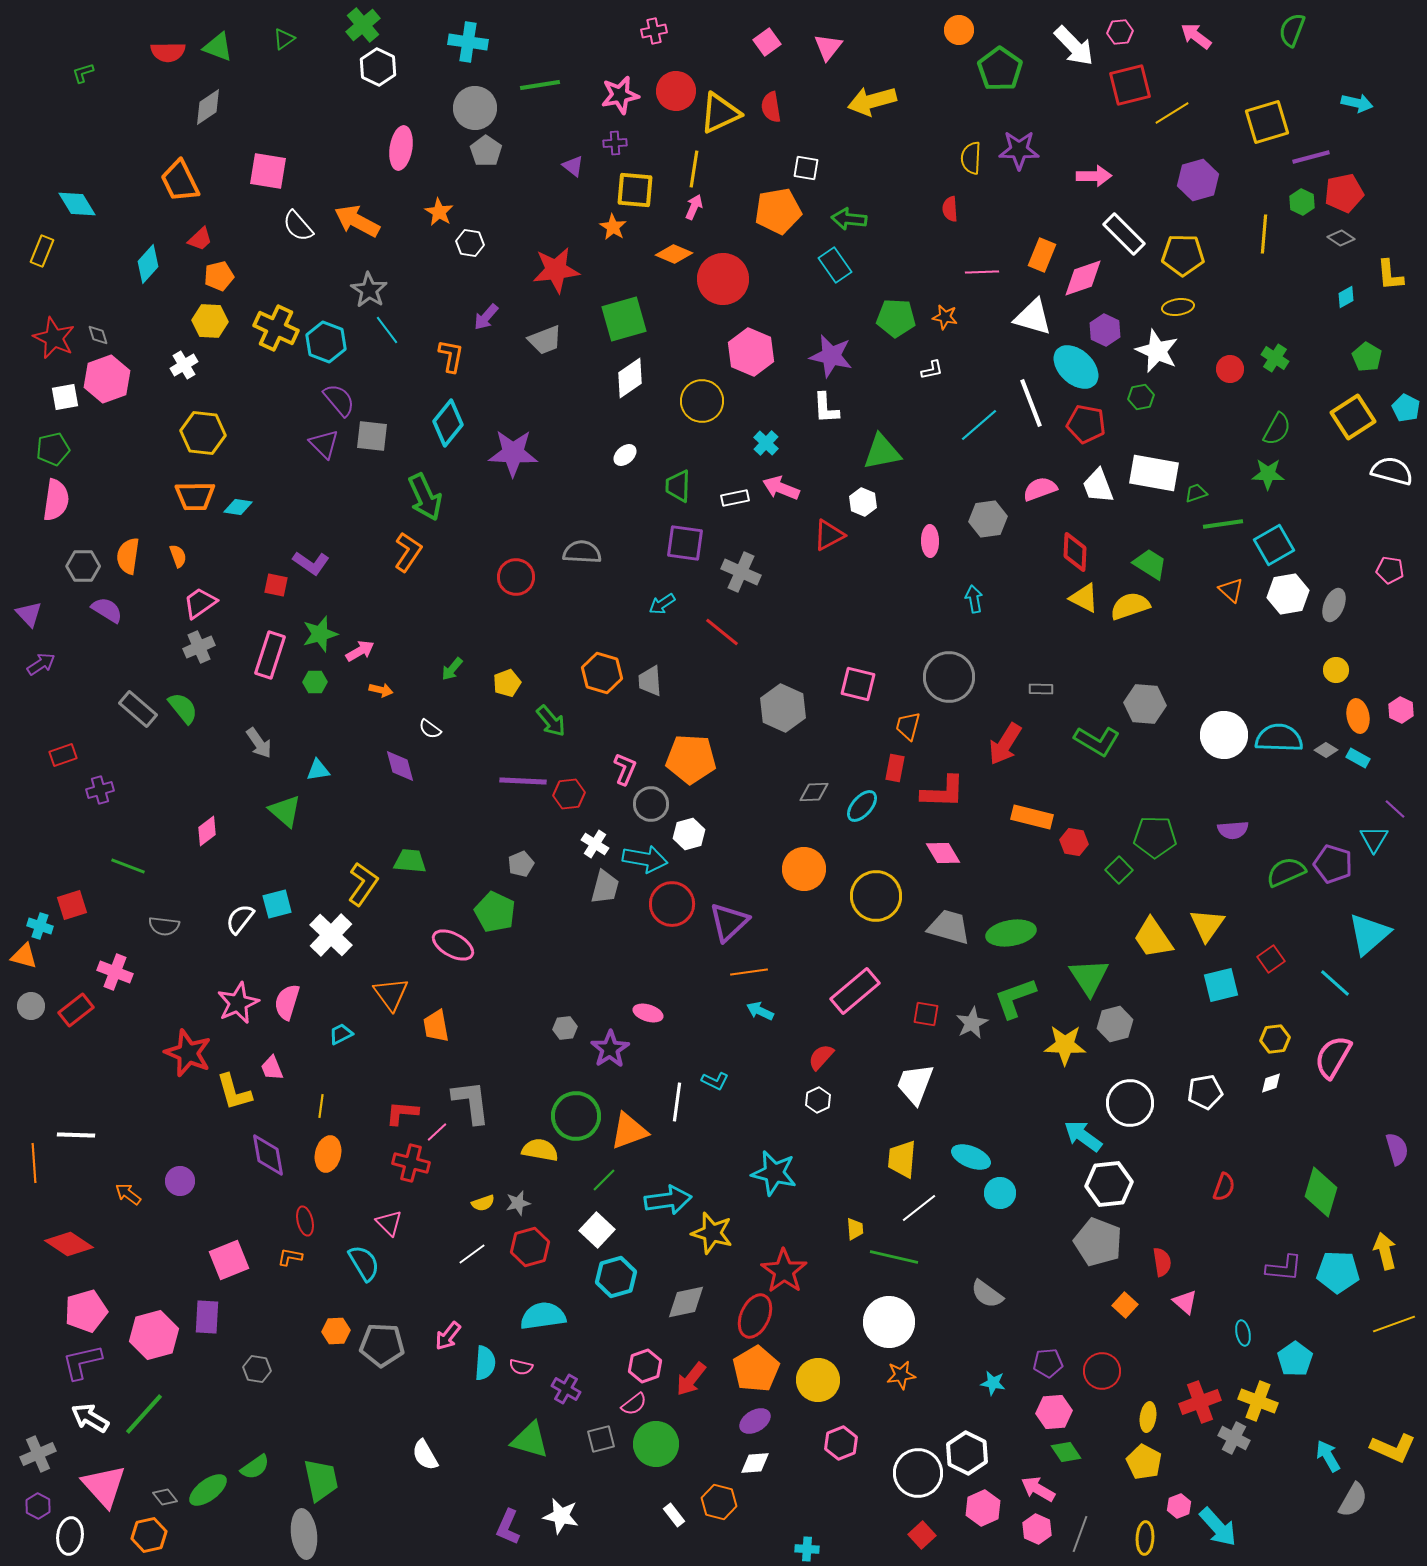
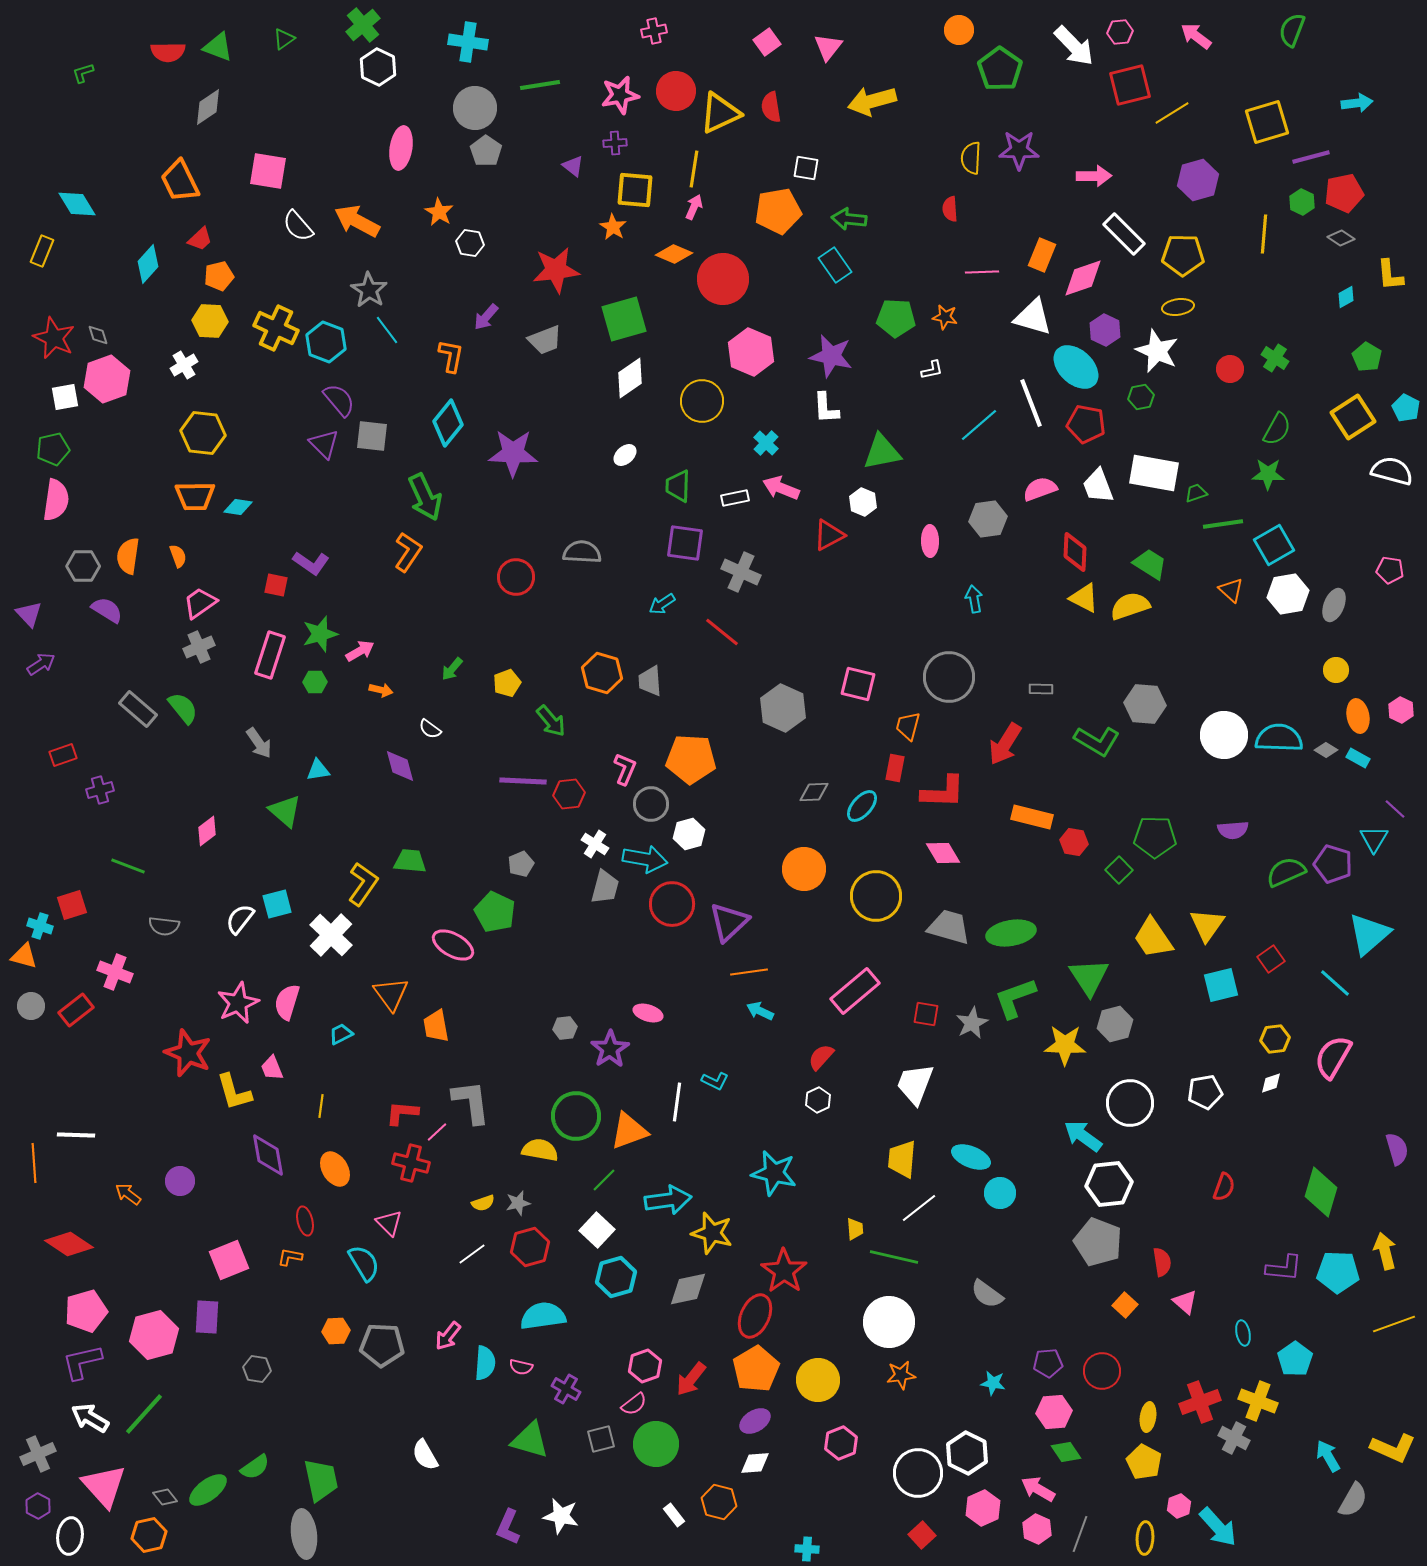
cyan arrow at (1357, 103): rotated 20 degrees counterclockwise
orange ellipse at (328, 1154): moved 7 px right, 15 px down; rotated 44 degrees counterclockwise
gray diamond at (686, 1302): moved 2 px right, 13 px up
